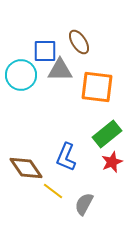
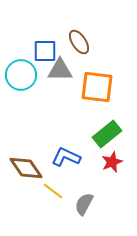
blue L-shape: rotated 92 degrees clockwise
